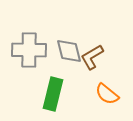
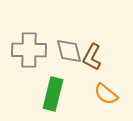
brown L-shape: rotated 32 degrees counterclockwise
orange semicircle: moved 1 px left
